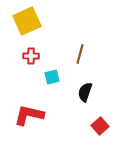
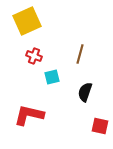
red cross: moved 3 px right; rotated 21 degrees clockwise
red square: rotated 36 degrees counterclockwise
